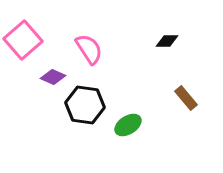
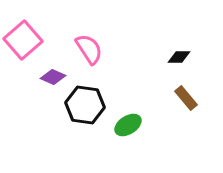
black diamond: moved 12 px right, 16 px down
